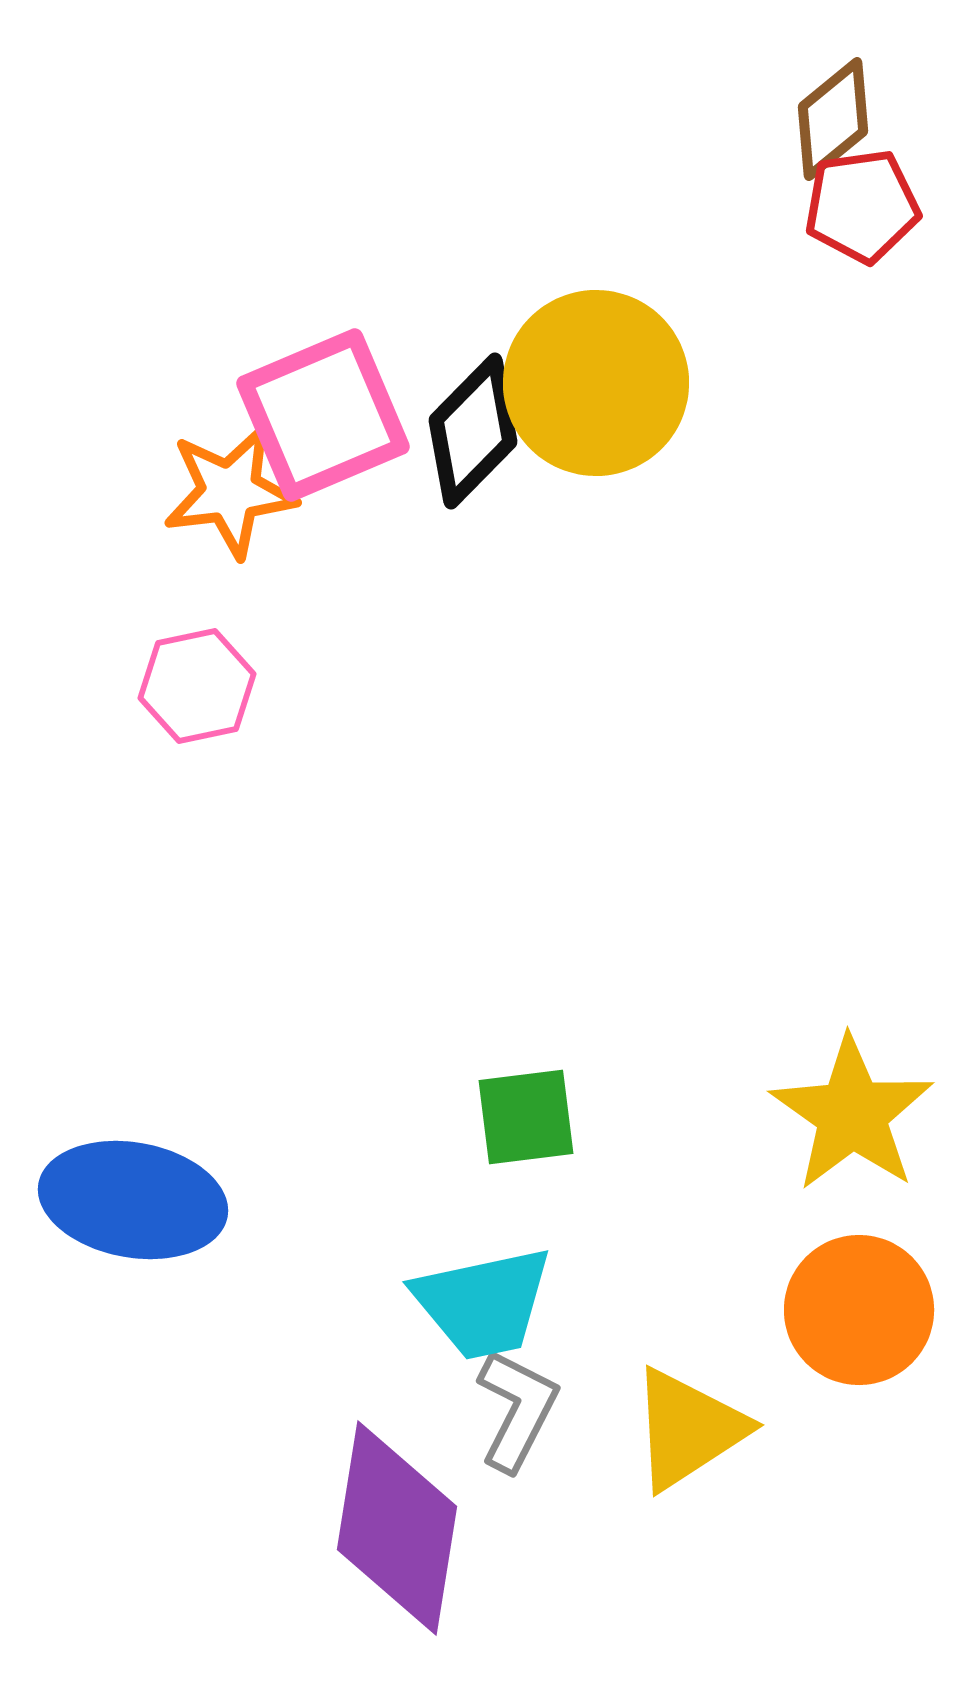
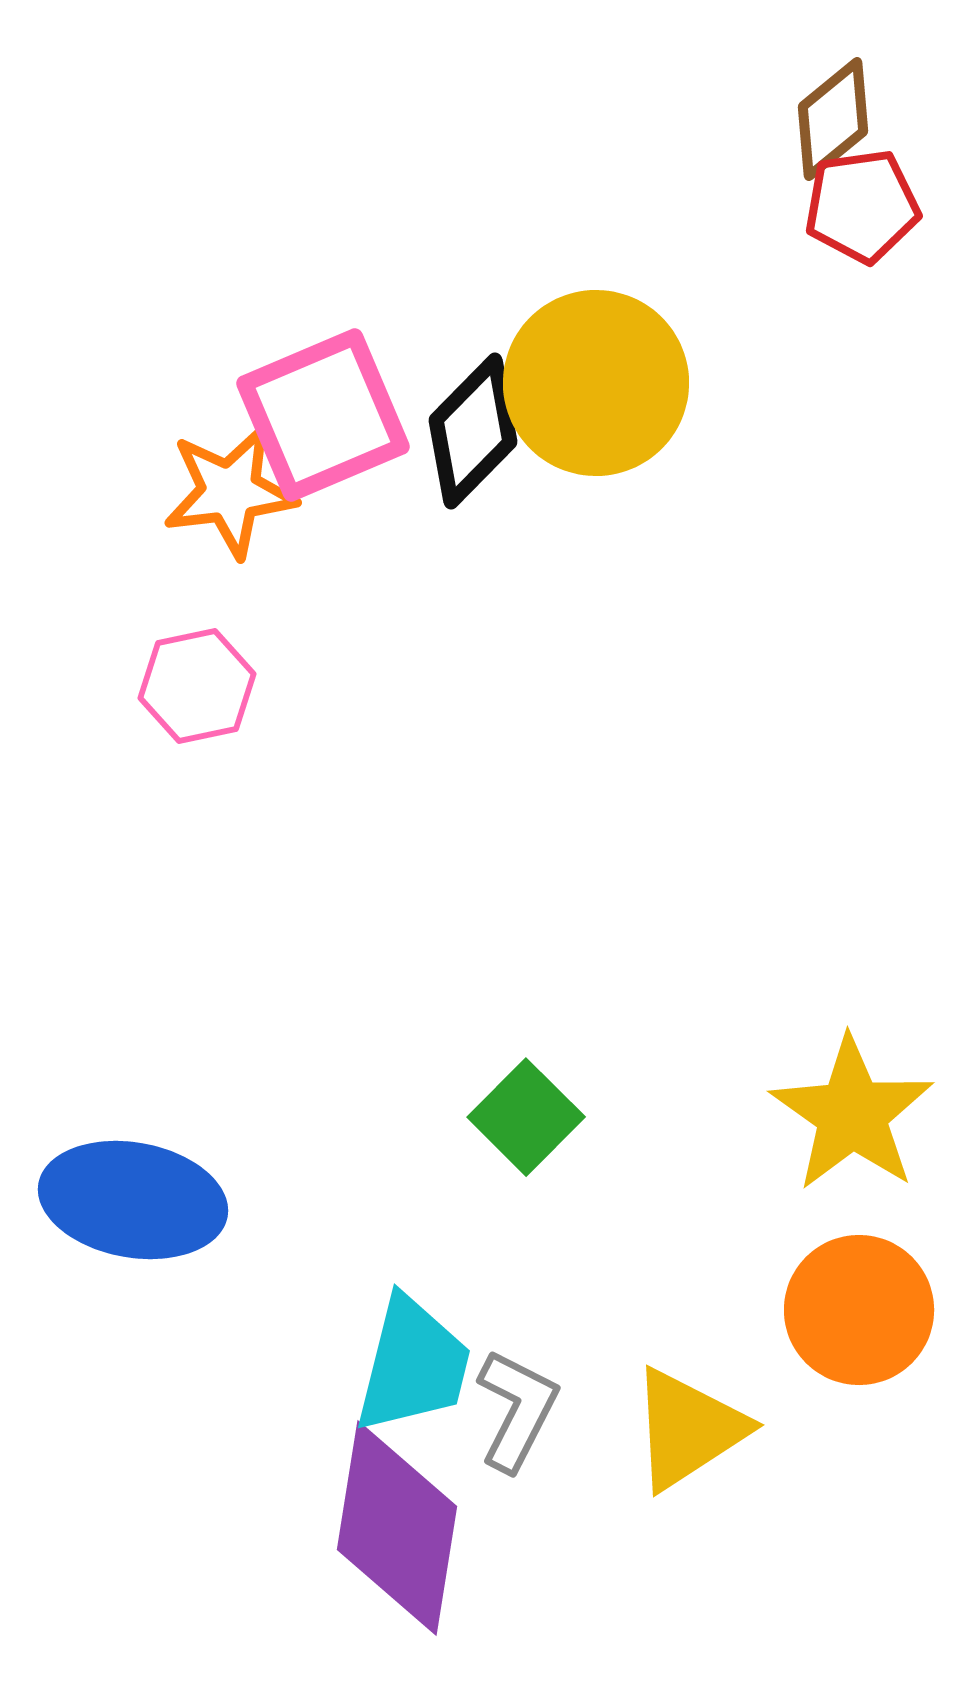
green square: rotated 38 degrees counterclockwise
cyan trapezoid: moved 70 px left, 62 px down; rotated 64 degrees counterclockwise
